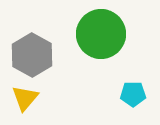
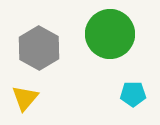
green circle: moved 9 px right
gray hexagon: moved 7 px right, 7 px up
